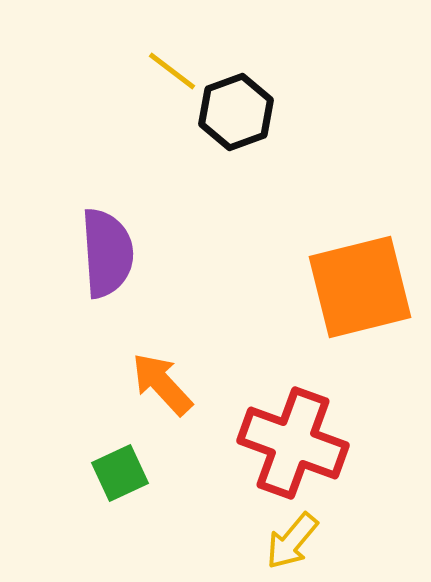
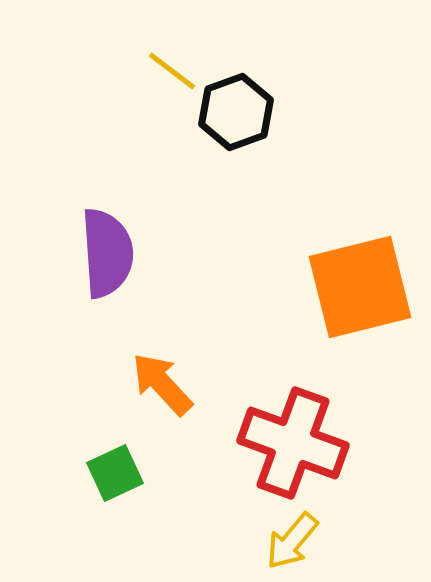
green square: moved 5 px left
